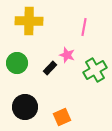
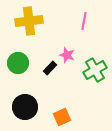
yellow cross: rotated 8 degrees counterclockwise
pink line: moved 6 px up
green circle: moved 1 px right
